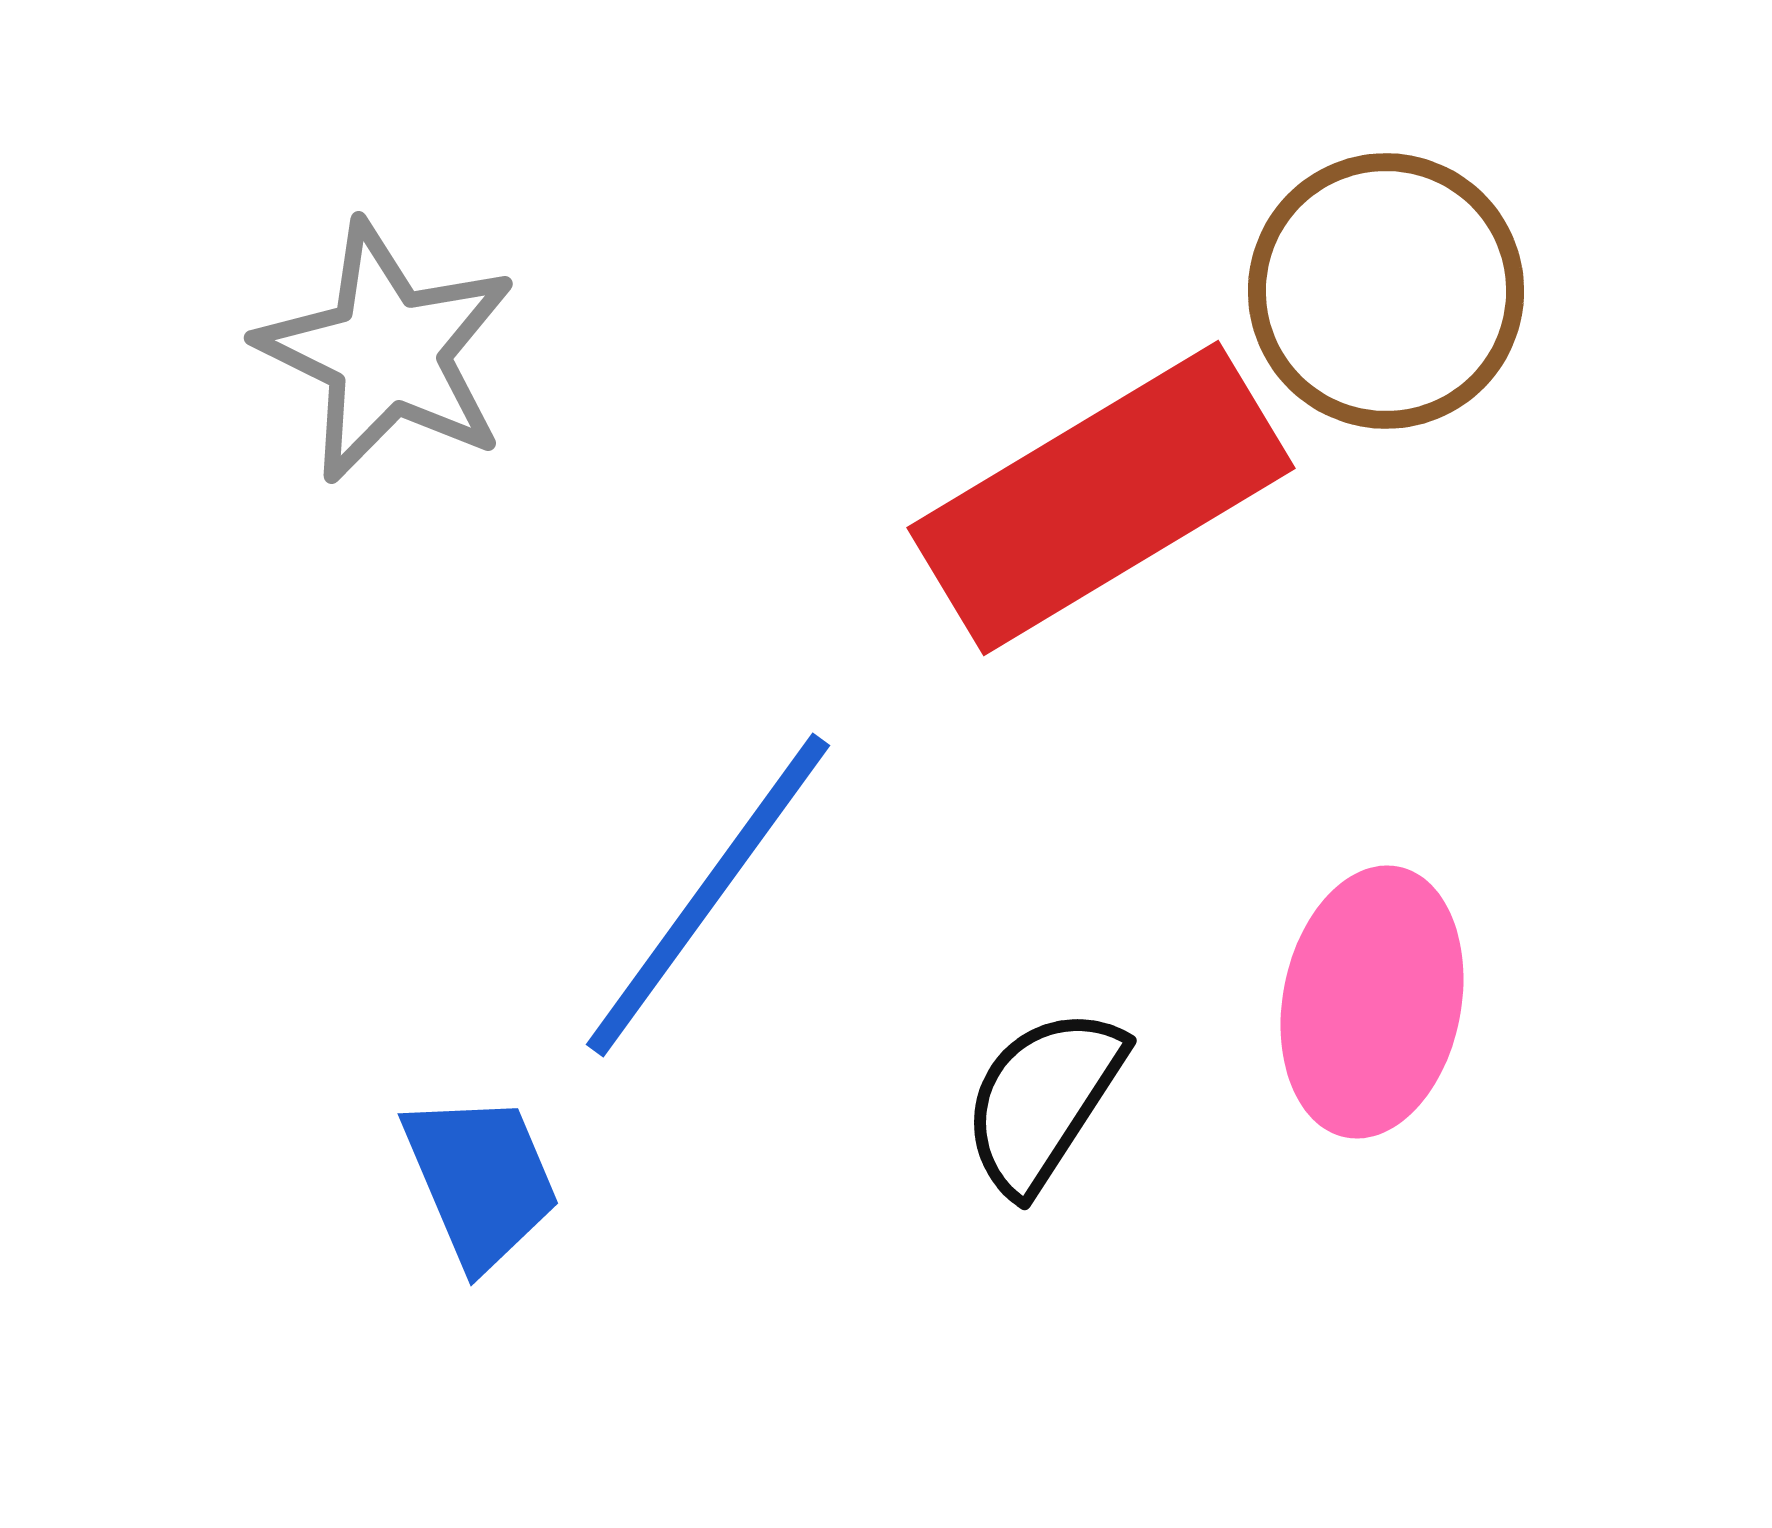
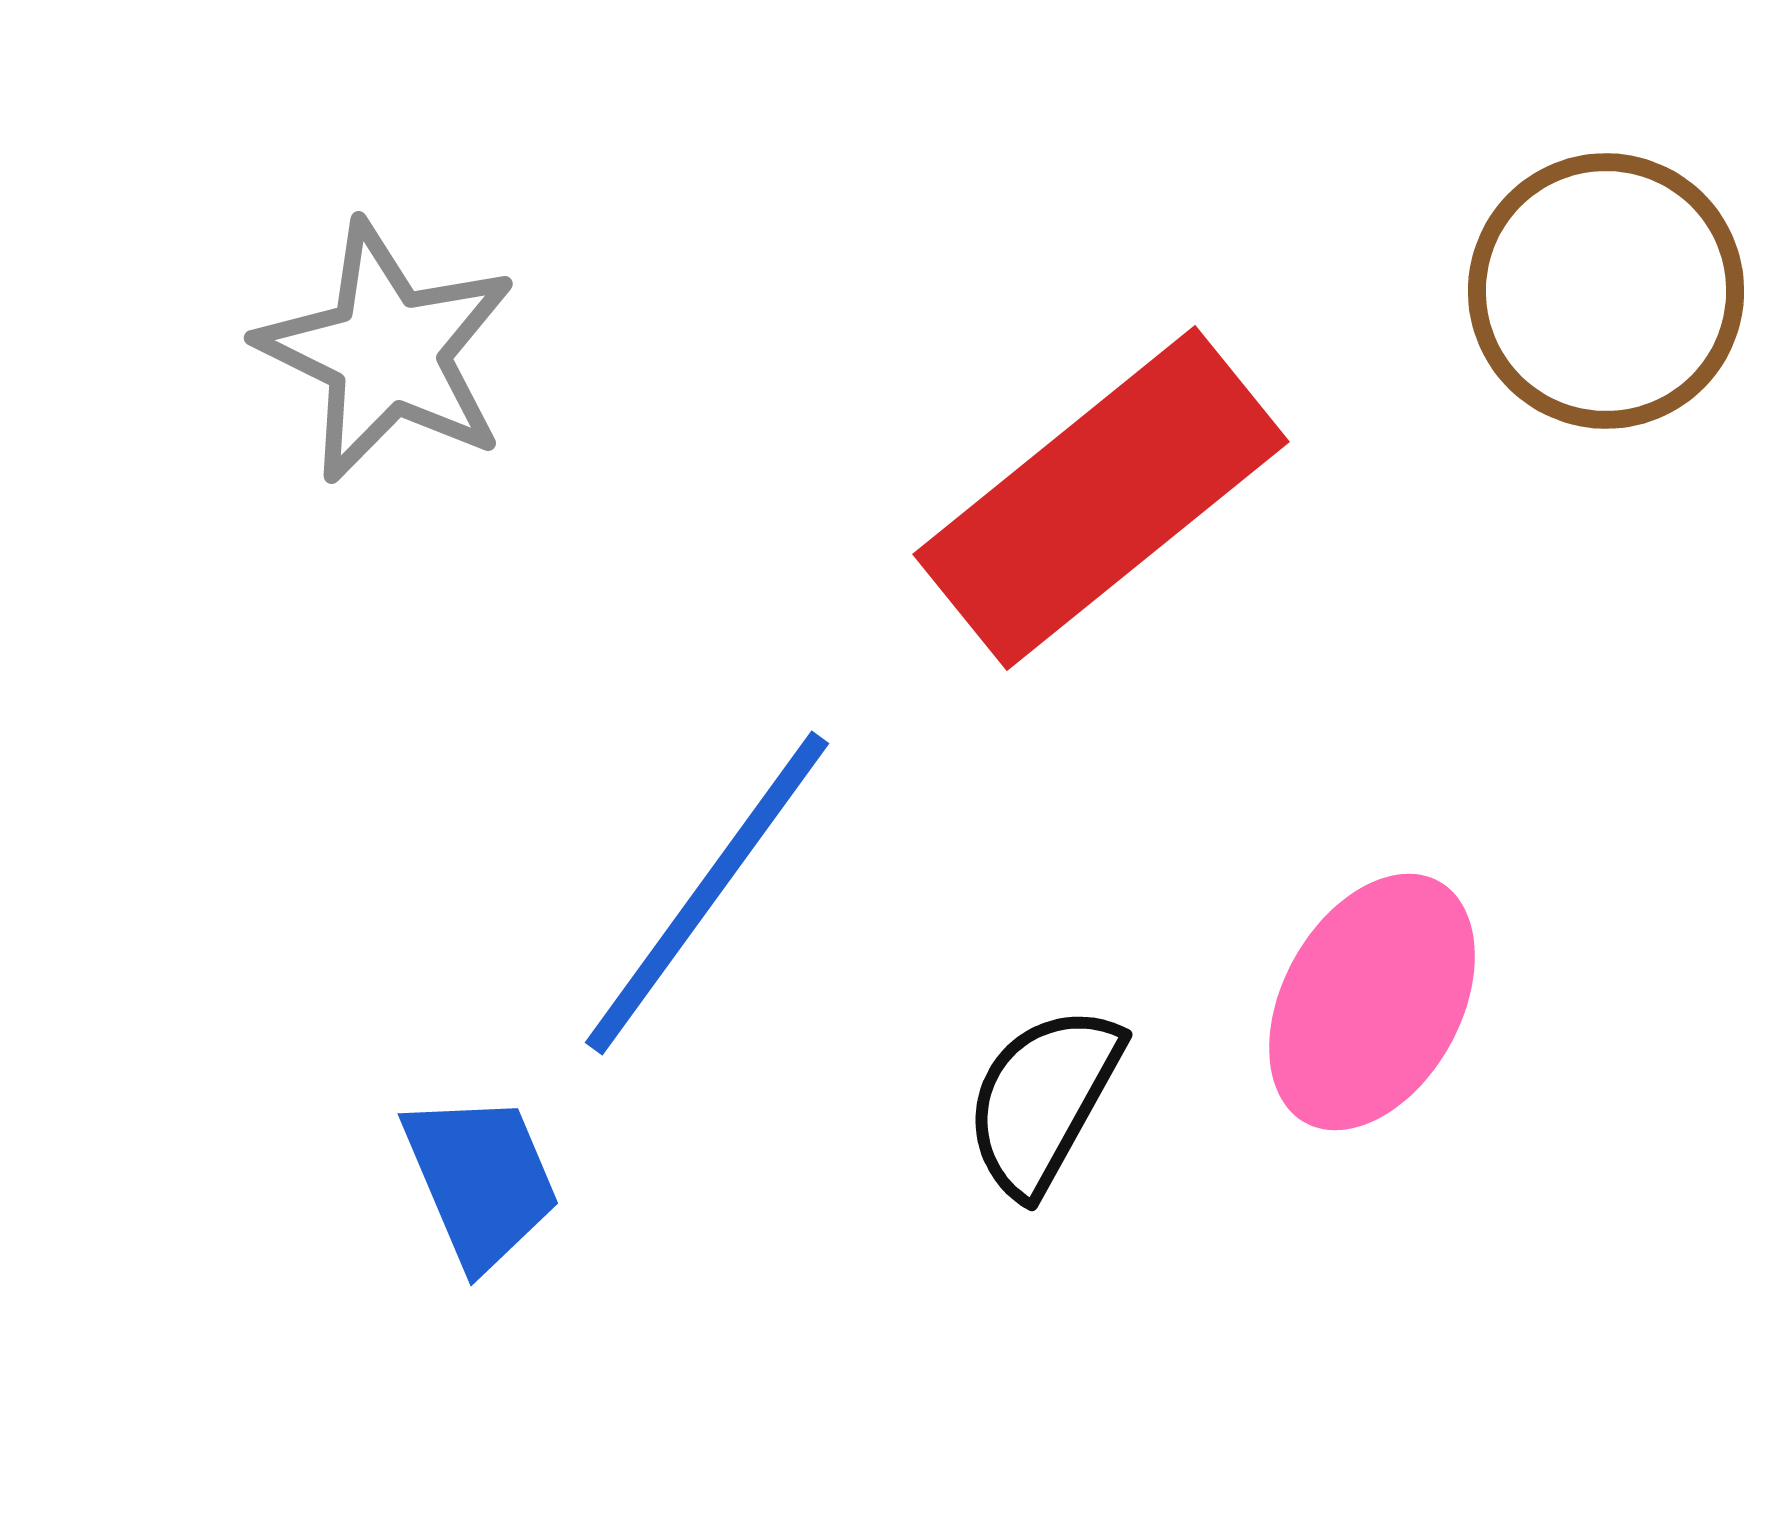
brown circle: moved 220 px right
red rectangle: rotated 8 degrees counterclockwise
blue line: moved 1 px left, 2 px up
pink ellipse: rotated 18 degrees clockwise
black semicircle: rotated 4 degrees counterclockwise
